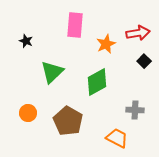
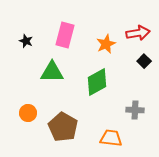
pink rectangle: moved 10 px left, 10 px down; rotated 10 degrees clockwise
green triangle: rotated 45 degrees clockwise
brown pentagon: moved 5 px left, 6 px down
orange trapezoid: moved 6 px left; rotated 20 degrees counterclockwise
